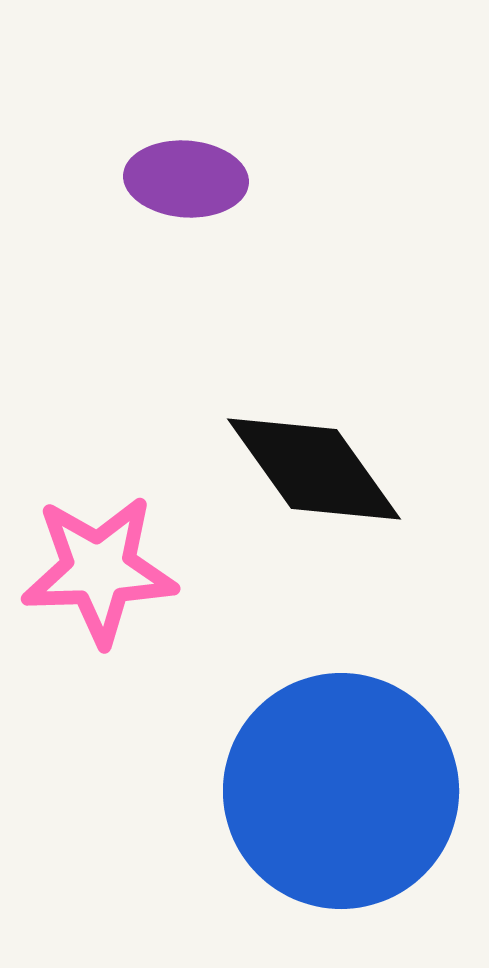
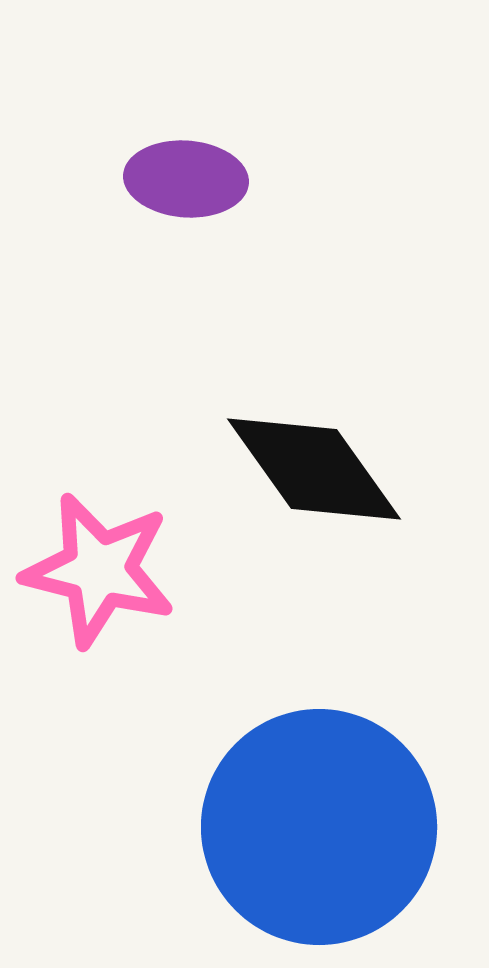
pink star: rotated 16 degrees clockwise
blue circle: moved 22 px left, 36 px down
